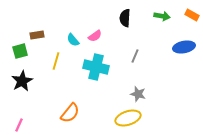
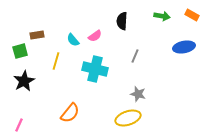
black semicircle: moved 3 px left, 3 px down
cyan cross: moved 1 px left, 2 px down
black star: moved 2 px right
